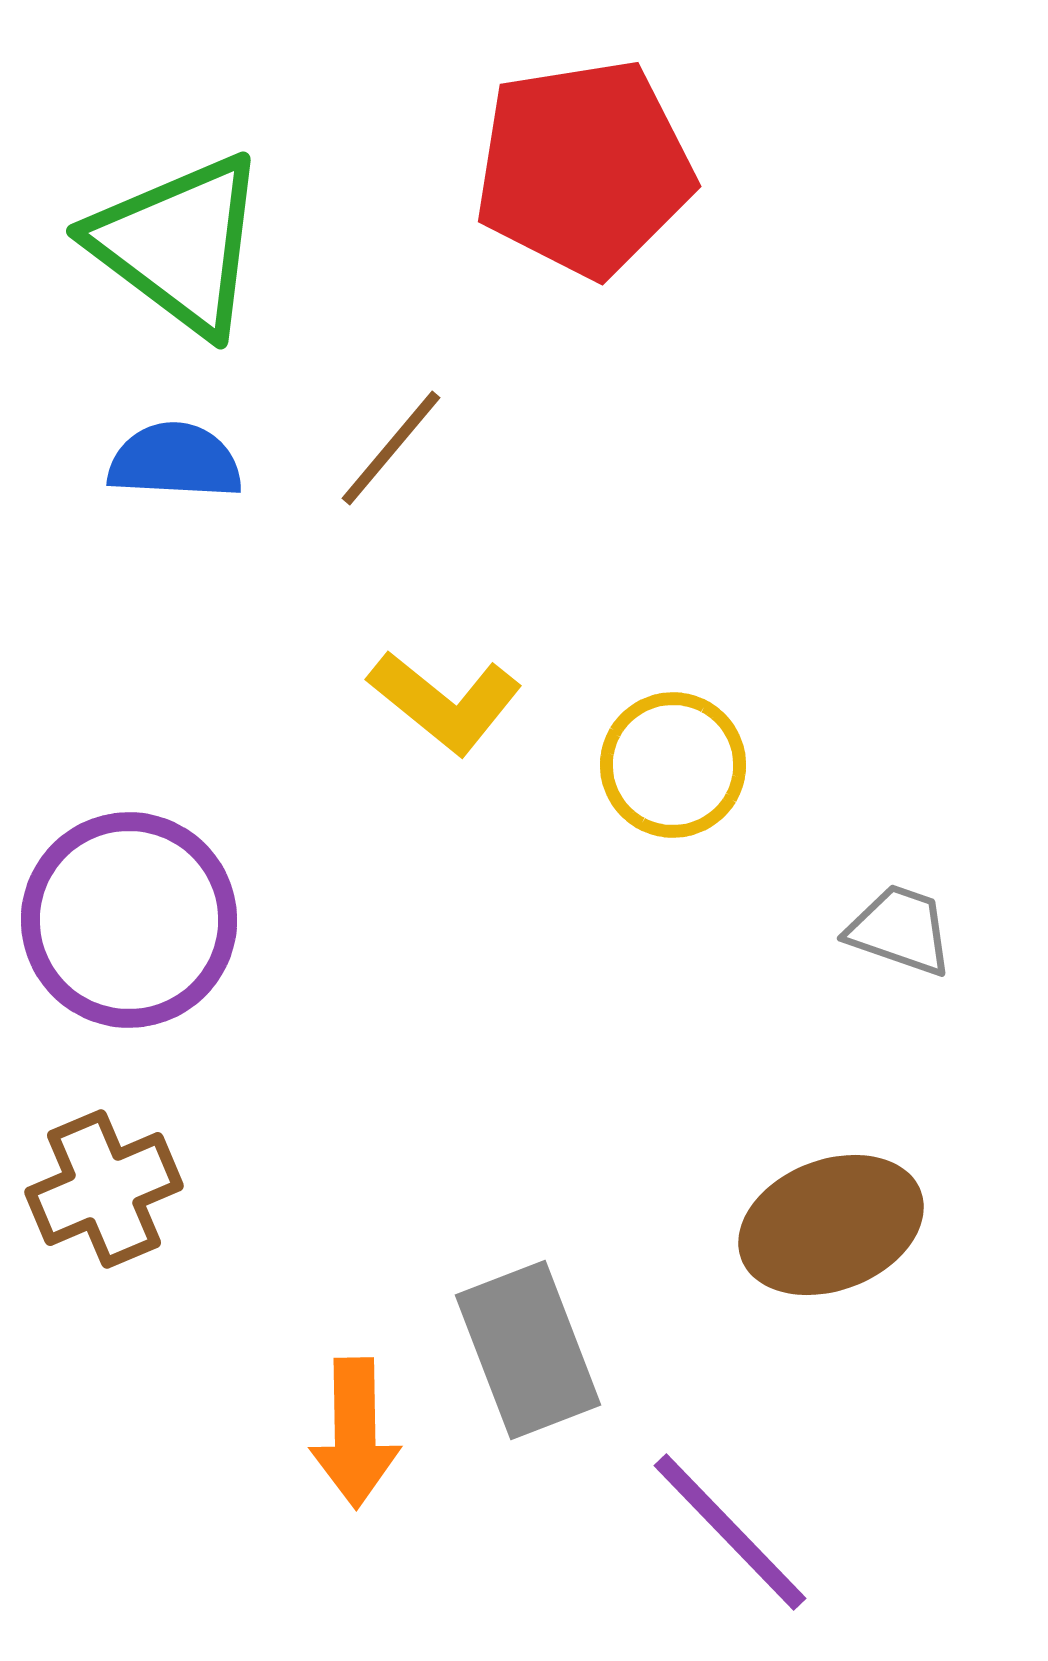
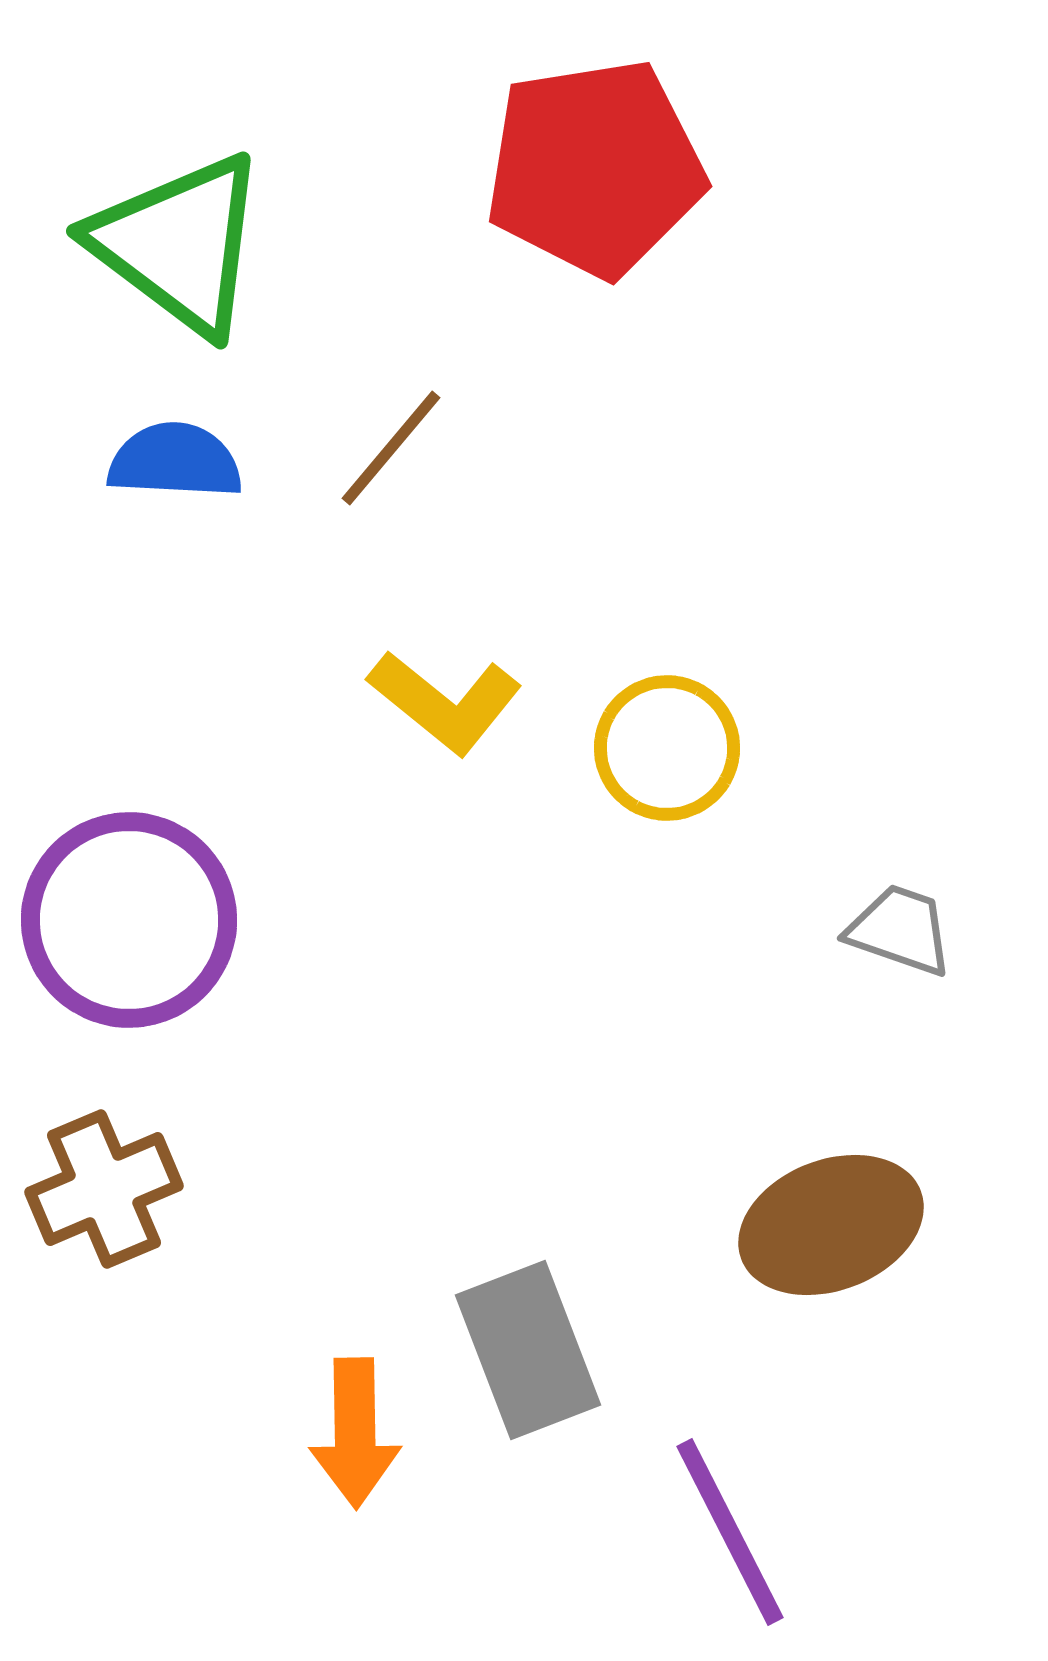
red pentagon: moved 11 px right
yellow circle: moved 6 px left, 17 px up
purple line: rotated 17 degrees clockwise
